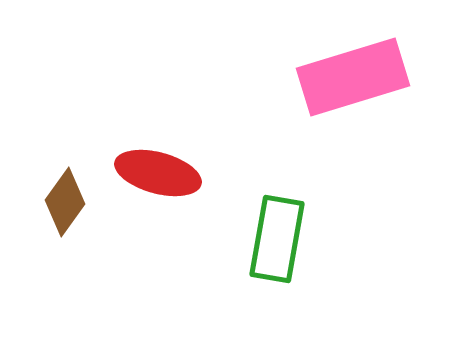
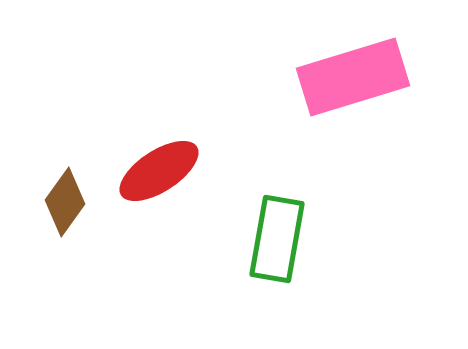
red ellipse: moved 1 px right, 2 px up; rotated 48 degrees counterclockwise
